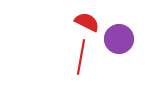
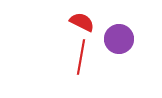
red semicircle: moved 5 px left
